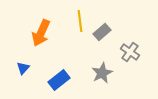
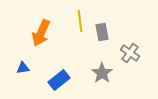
gray rectangle: rotated 60 degrees counterclockwise
gray cross: moved 1 px down
blue triangle: rotated 40 degrees clockwise
gray star: rotated 10 degrees counterclockwise
